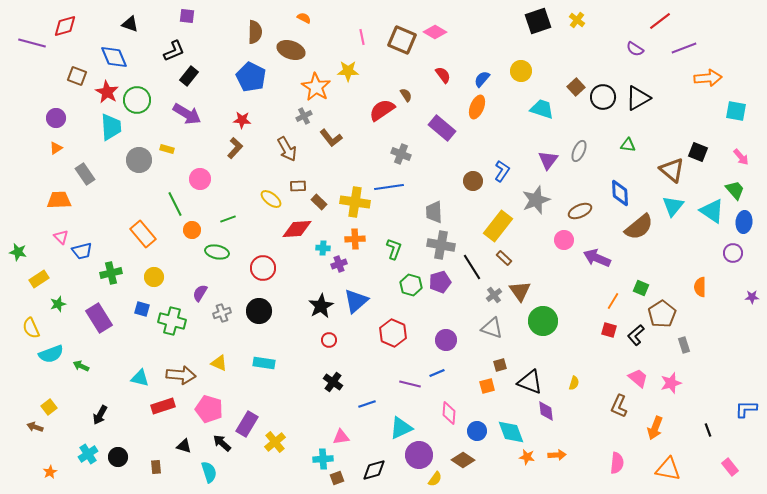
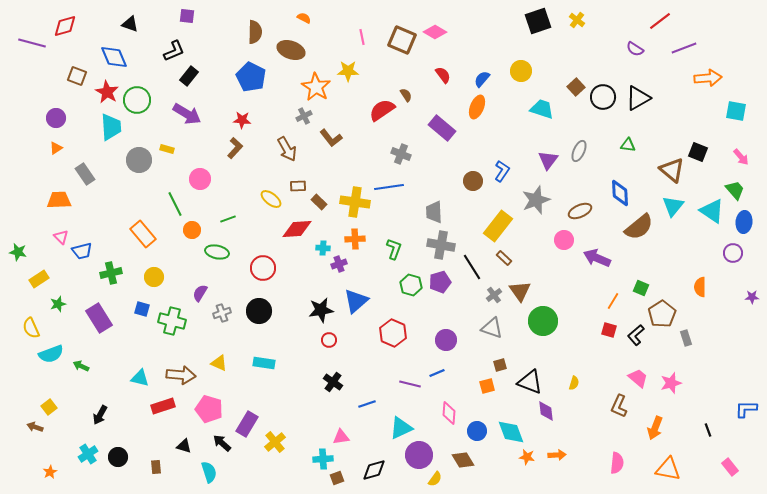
black star at (321, 306): moved 4 px down; rotated 20 degrees clockwise
gray rectangle at (684, 345): moved 2 px right, 7 px up
brown diamond at (463, 460): rotated 25 degrees clockwise
